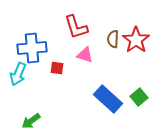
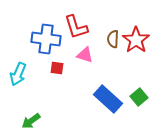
blue cross: moved 14 px right, 9 px up; rotated 12 degrees clockwise
